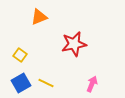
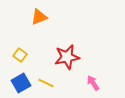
red star: moved 7 px left, 13 px down
pink arrow: moved 1 px right, 1 px up; rotated 56 degrees counterclockwise
